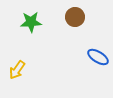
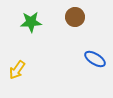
blue ellipse: moved 3 px left, 2 px down
